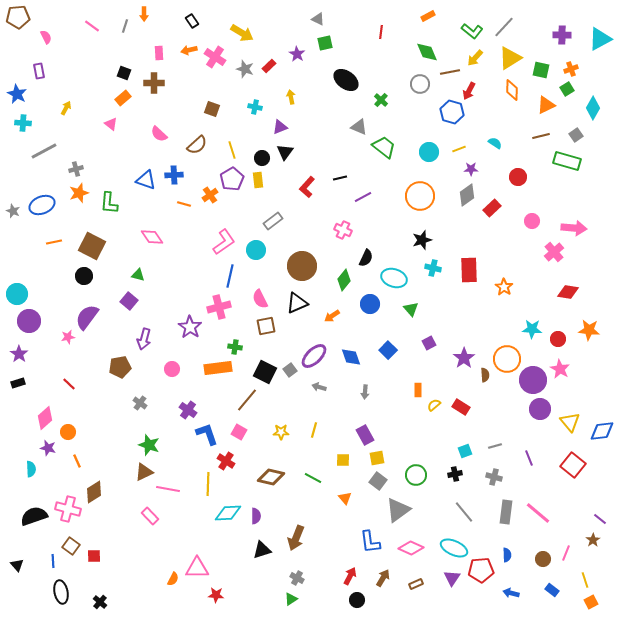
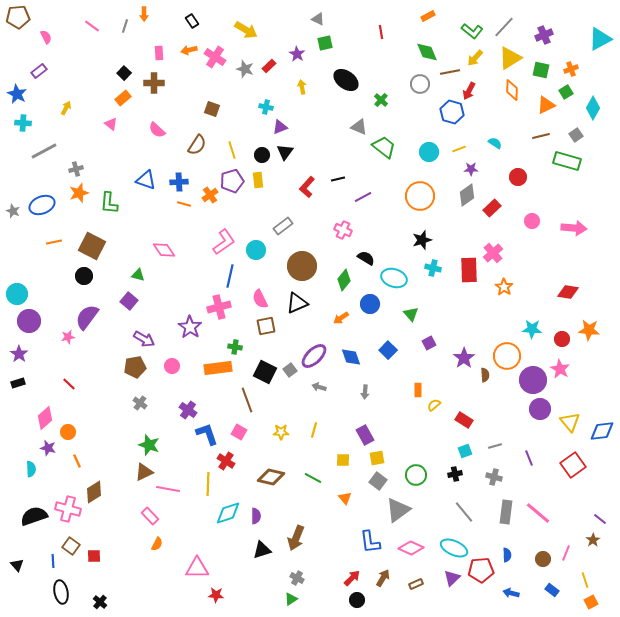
red line at (381, 32): rotated 16 degrees counterclockwise
yellow arrow at (242, 33): moved 4 px right, 3 px up
purple cross at (562, 35): moved 18 px left; rotated 24 degrees counterclockwise
purple rectangle at (39, 71): rotated 63 degrees clockwise
black square at (124, 73): rotated 24 degrees clockwise
green square at (567, 89): moved 1 px left, 3 px down
yellow arrow at (291, 97): moved 11 px right, 10 px up
cyan cross at (255, 107): moved 11 px right
pink semicircle at (159, 134): moved 2 px left, 4 px up
brown semicircle at (197, 145): rotated 15 degrees counterclockwise
black circle at (262, 158): moved 3 px up
blue cross at (174, 175): moved 5 px right, 7 px down
black line at (340, 178): moved 2 px left, 1 px down
purple pentagon at (232, 179): moved 2 px down; rotated 15 degrees clockwise
gray rectangle at (273, 221): moved 10 px right, 5 px down
pink diamond at (152, 237): moved 12 px right, 13 px down
pink cross at (554, 252): moved 61 px left, 1 px down
black semicircle at (366, 258): rotated 84 degrees counterclockwise
green triangle at (411, 309): moved 5 px down
orange arrow at (332, 316): moved 9 px right, 2 px down
purple arrow at (144, 339): rotated 75 degrees counterclockwise
red circle at (558, 339): moved 4 px right
orange circle at (507, 359): moved 3 px up
brown pentagon at (120, 367): moved 15 px right
pink circle at (172, 369): moved 3 px up
brown line at (247, 400): rotated 60 degrees counterclockwise
red rectangle at (461, 407): moved 3 px right, 13 px down
red square at (573, 465): rotated 15 degrees clockwise
cyan diamond at (228, 513): rotated 16 degrees counterclockwise
red arrow at (350, 576): moved 2 px right, 2 px down; rotated 18 degrees clockwise
purple triangle at (452, 578): rotated 12 degrees clockwise
orange semicircle at (173, 579): moved 16 px left, 35 px up
